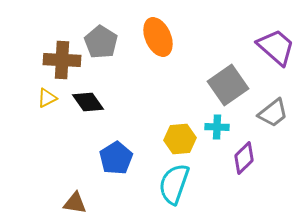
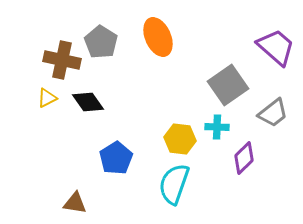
brown cross: rotated 9 degrees clockwise
yellow hexagon: rotated 12 degrees clockwise
